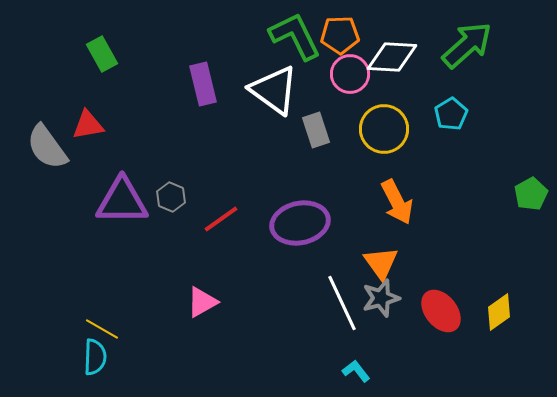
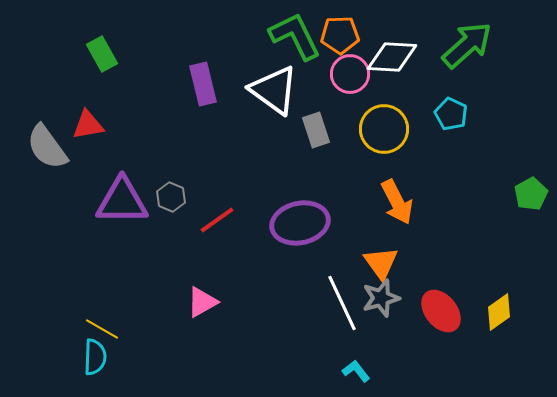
cyan pentagon: rotated 16 degrees counterclockwise
red line: moved 4 px left, 1 px down
